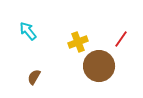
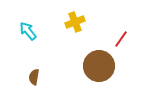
yellow cross: moved 3 px left, 20 px up
brown semicircle: rotated 21 degrees counterclockwise
